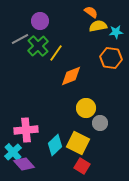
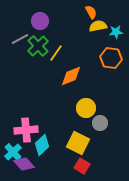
orange semicircle: rotated 24 degrees clockwise
cyan diamond: moved 13 px left
